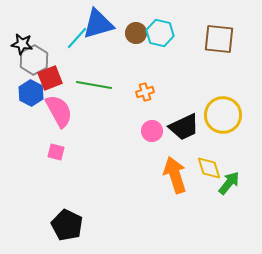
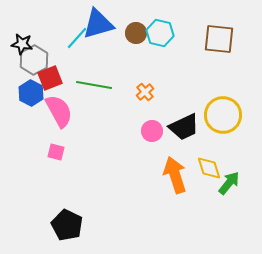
orange cross: rotated 24 degrees counterclockwise
